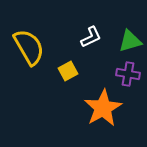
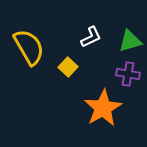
yellow square: moved 4 px up; rotated 18 degrees counterclockwise
